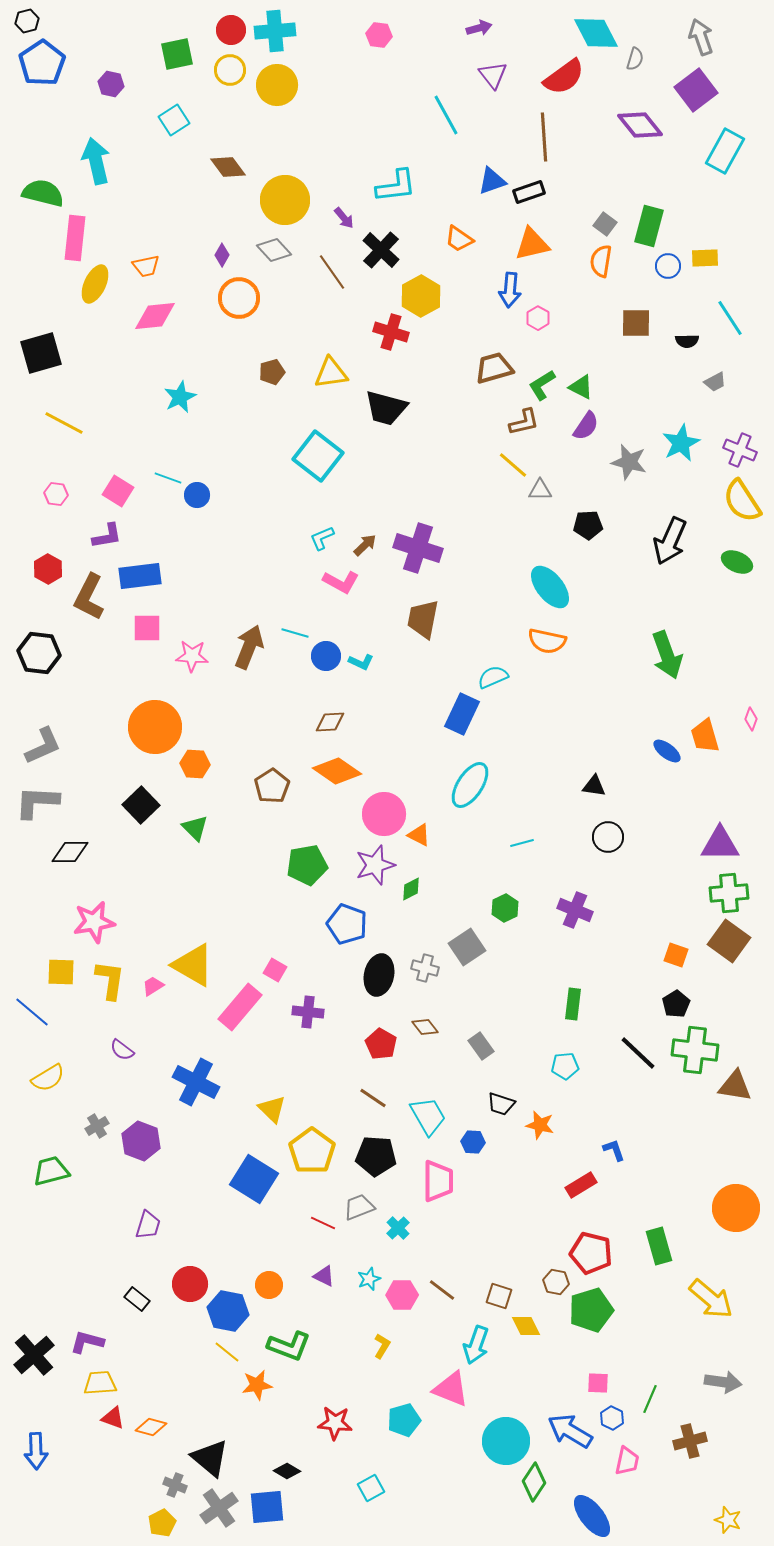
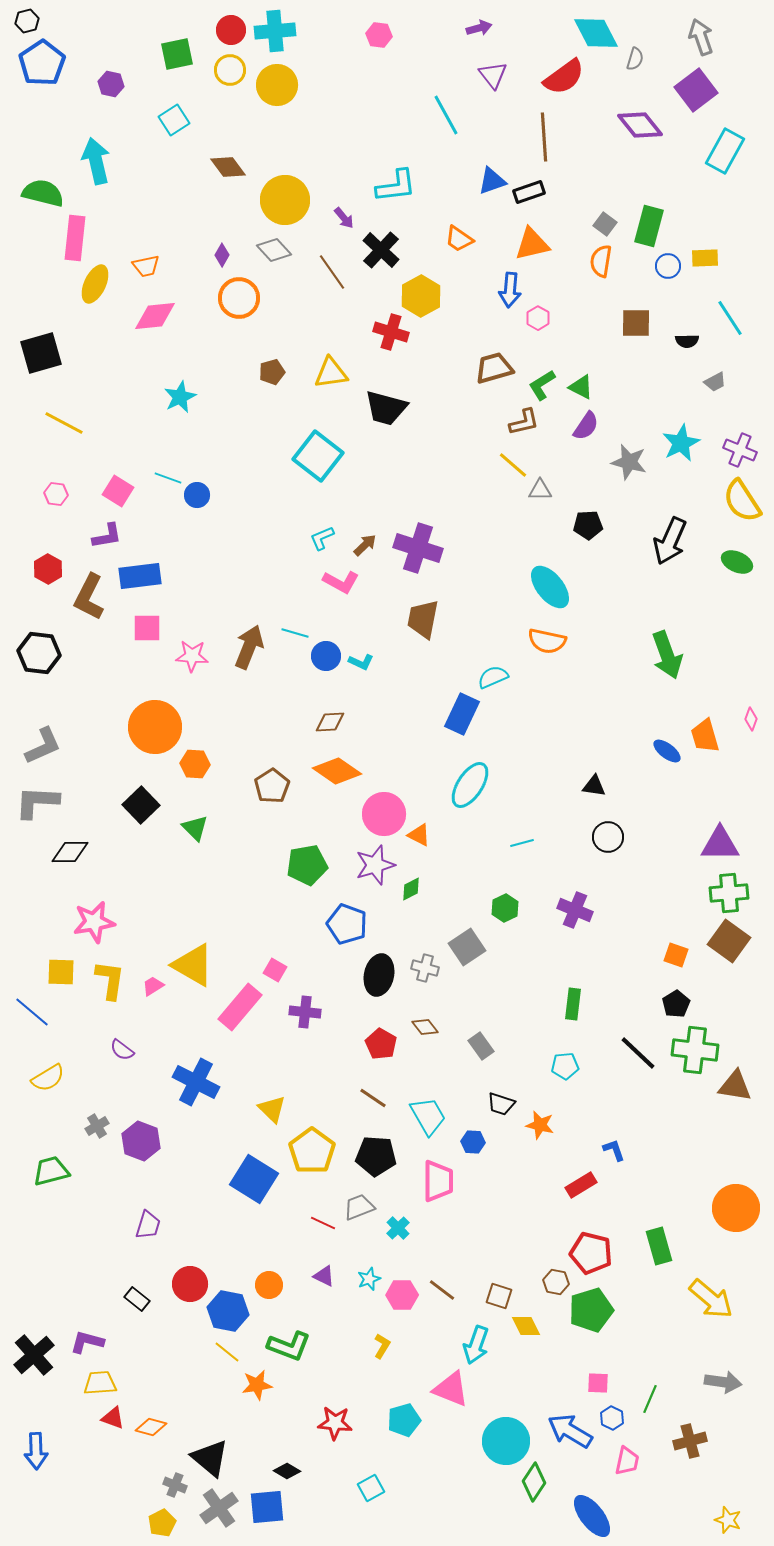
purple cross at (308, 1012): moved 3 px left
